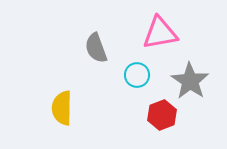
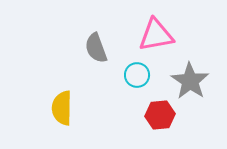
pink triangle: moved 4 px left, 2 px down
red hexagon: moved 2 px left; rotated 16 degrees clockwise
